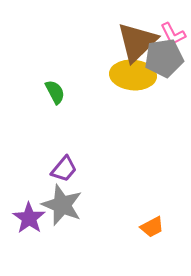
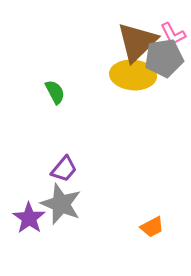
gray star: moved 1 px left, 1 px up
